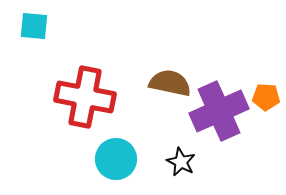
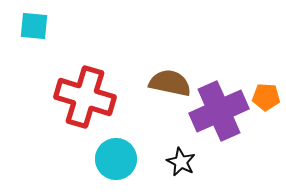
red cross: rotated 6 degrees clockwise
